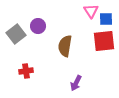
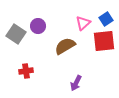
pink triangle: moved 8 px left, 12 px down; rotated 21 degrees clockwise
blue square: rotated 32 degrees counterclockwise
gray square: rotated 18 degrees counterclockwise
brown semicircle: rotated 50 degrees clockwise
